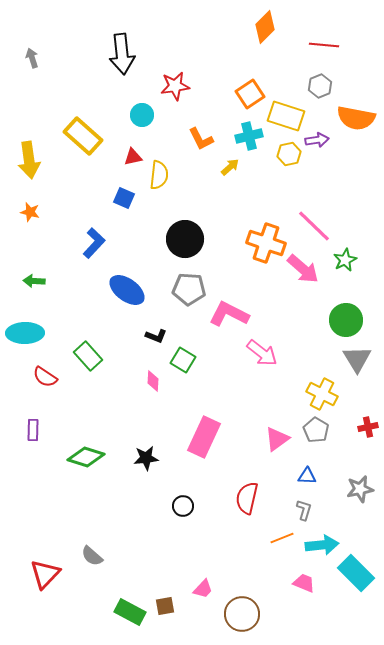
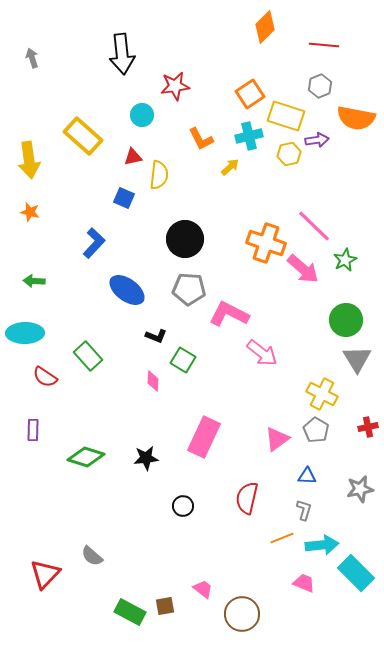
pink trapezoid at (203, 589): rotated 95 degrees counterclockwise
